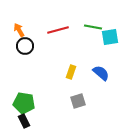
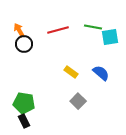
black circle: moved 1 px left, 2 px up
yellow rectangle: rotated 72 degrees counterclockwise
gray square: rotated 28 degrees counterclockwise
